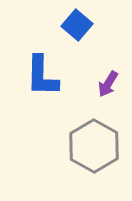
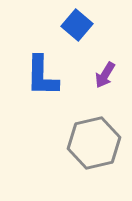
purple arrow: moved 3 px left, 9 px up
gray hexagon: moved 3 px up; rotated 18 degrees clockwise
